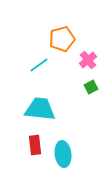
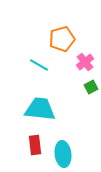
pink cross: moved 3 px left, 2 px down
cyan line: rotated 66 degrees clockwise
